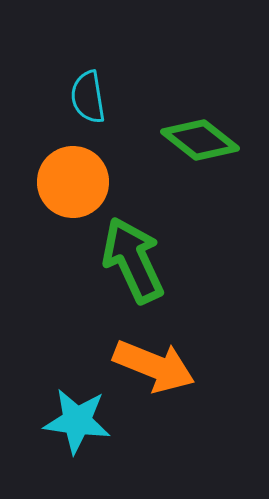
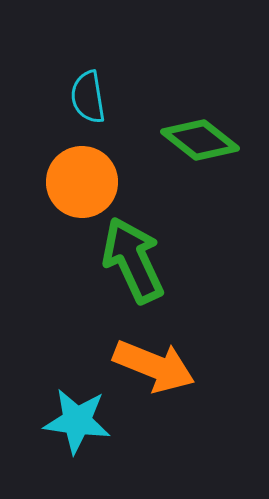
orange circle: moved 9 px right
